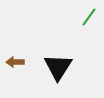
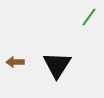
black triangle: moved 1 px left, 2 px up
